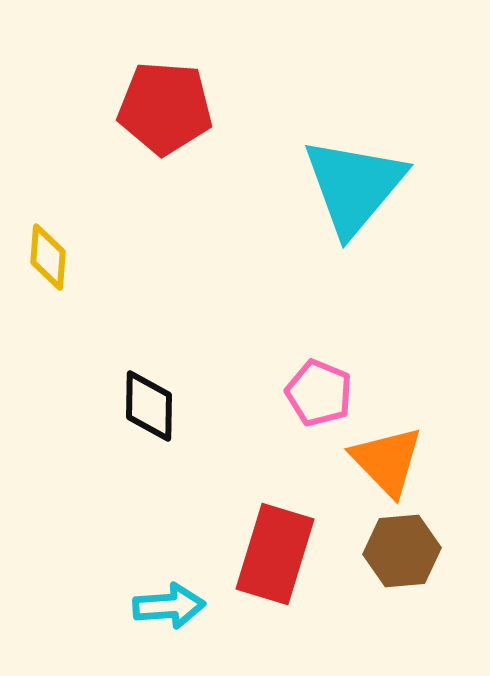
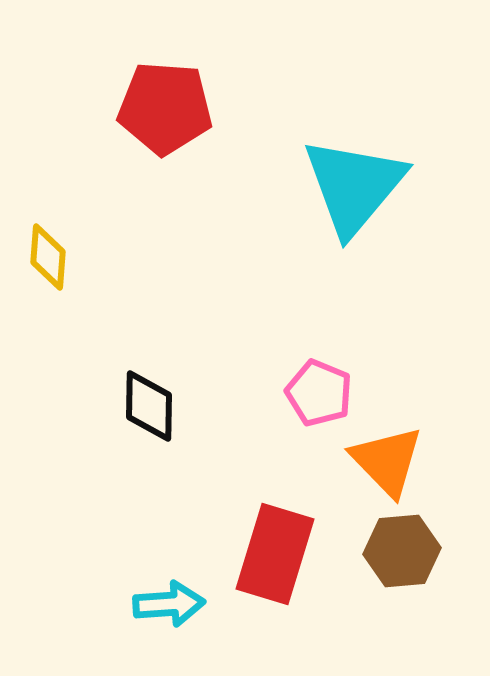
cyan arrow: moved 2 px up
